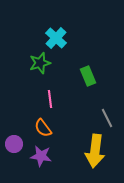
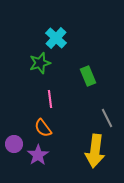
purple star: moved 3 px left, 1 px up; rotated 30 degrees clockwise
